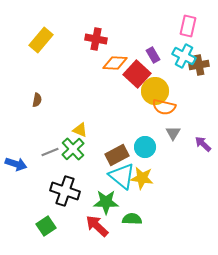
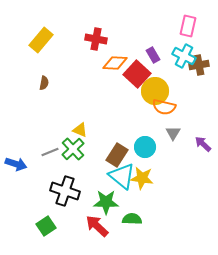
brown semicircle: moved 7 px right, 17 px up
brown rectangle: rotated 30 degrees counterclockwise
